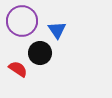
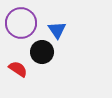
purple circle: moved 1 px left, 2 px down
black circle: moved 2 px right, 1 px up
